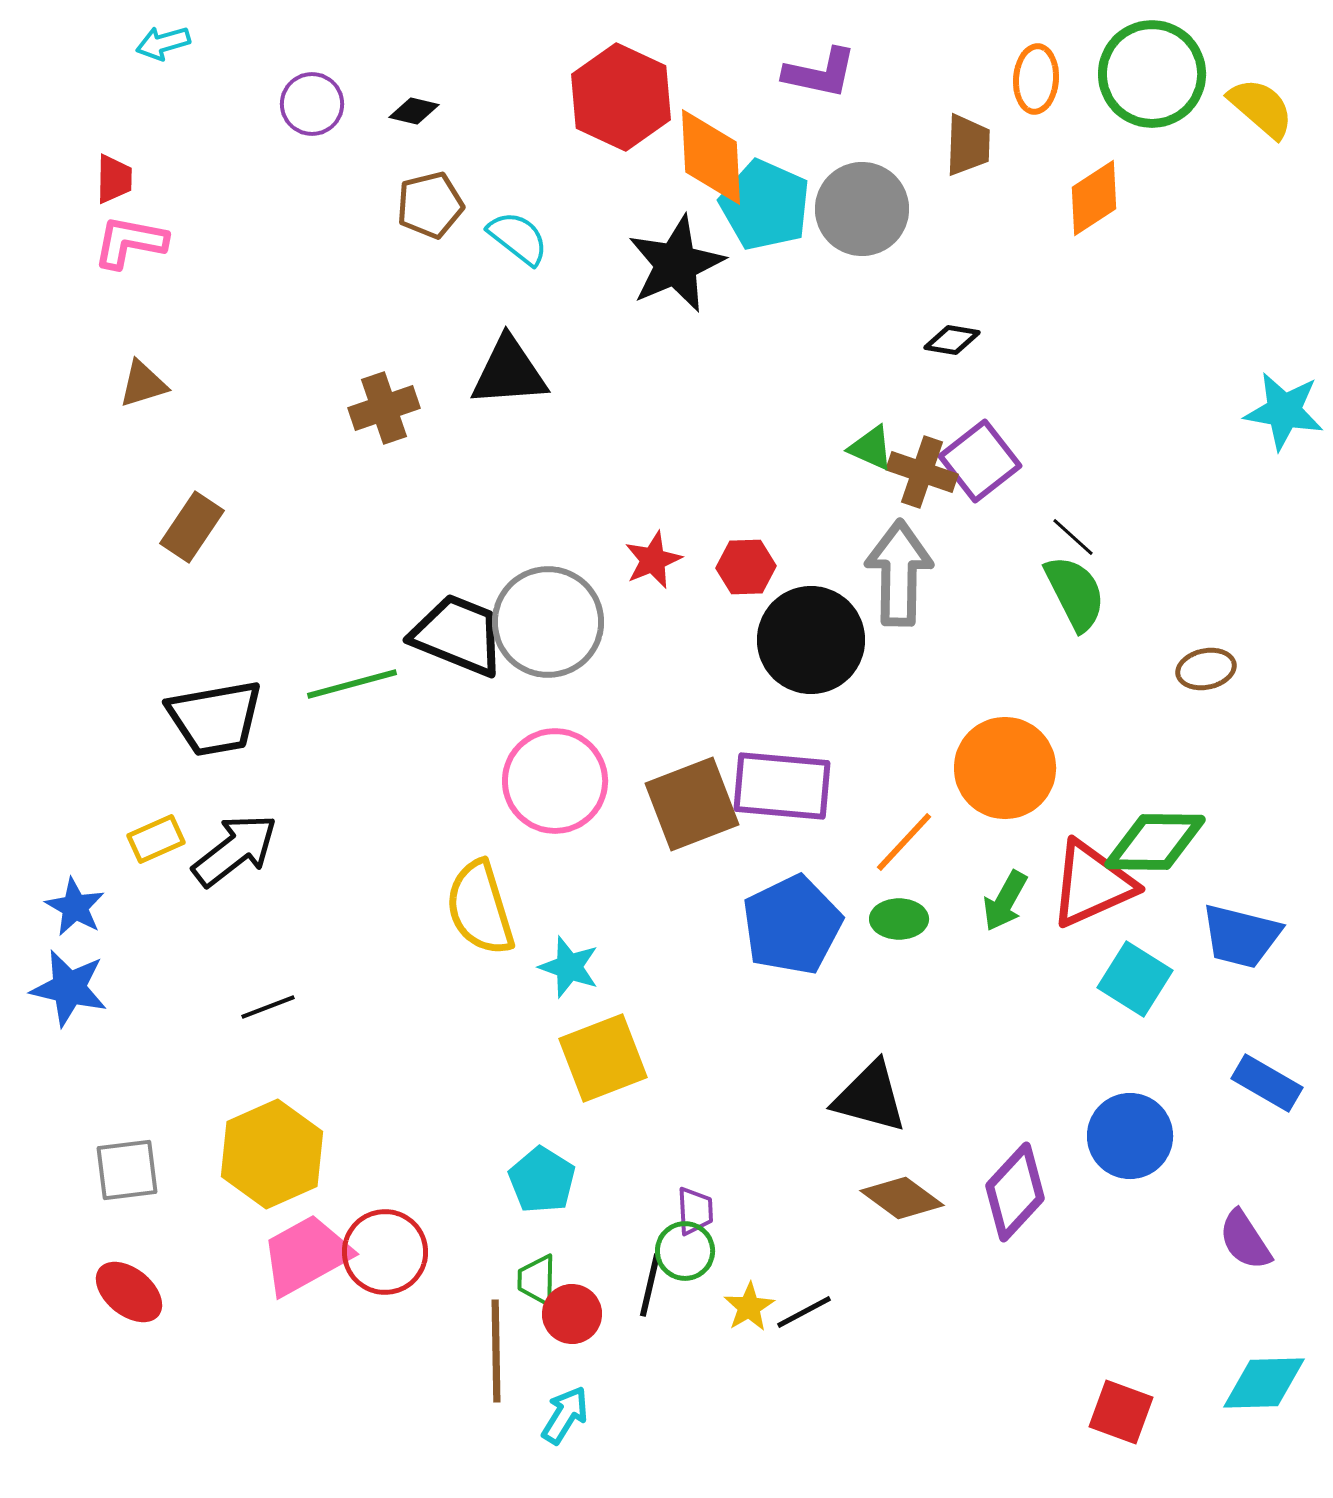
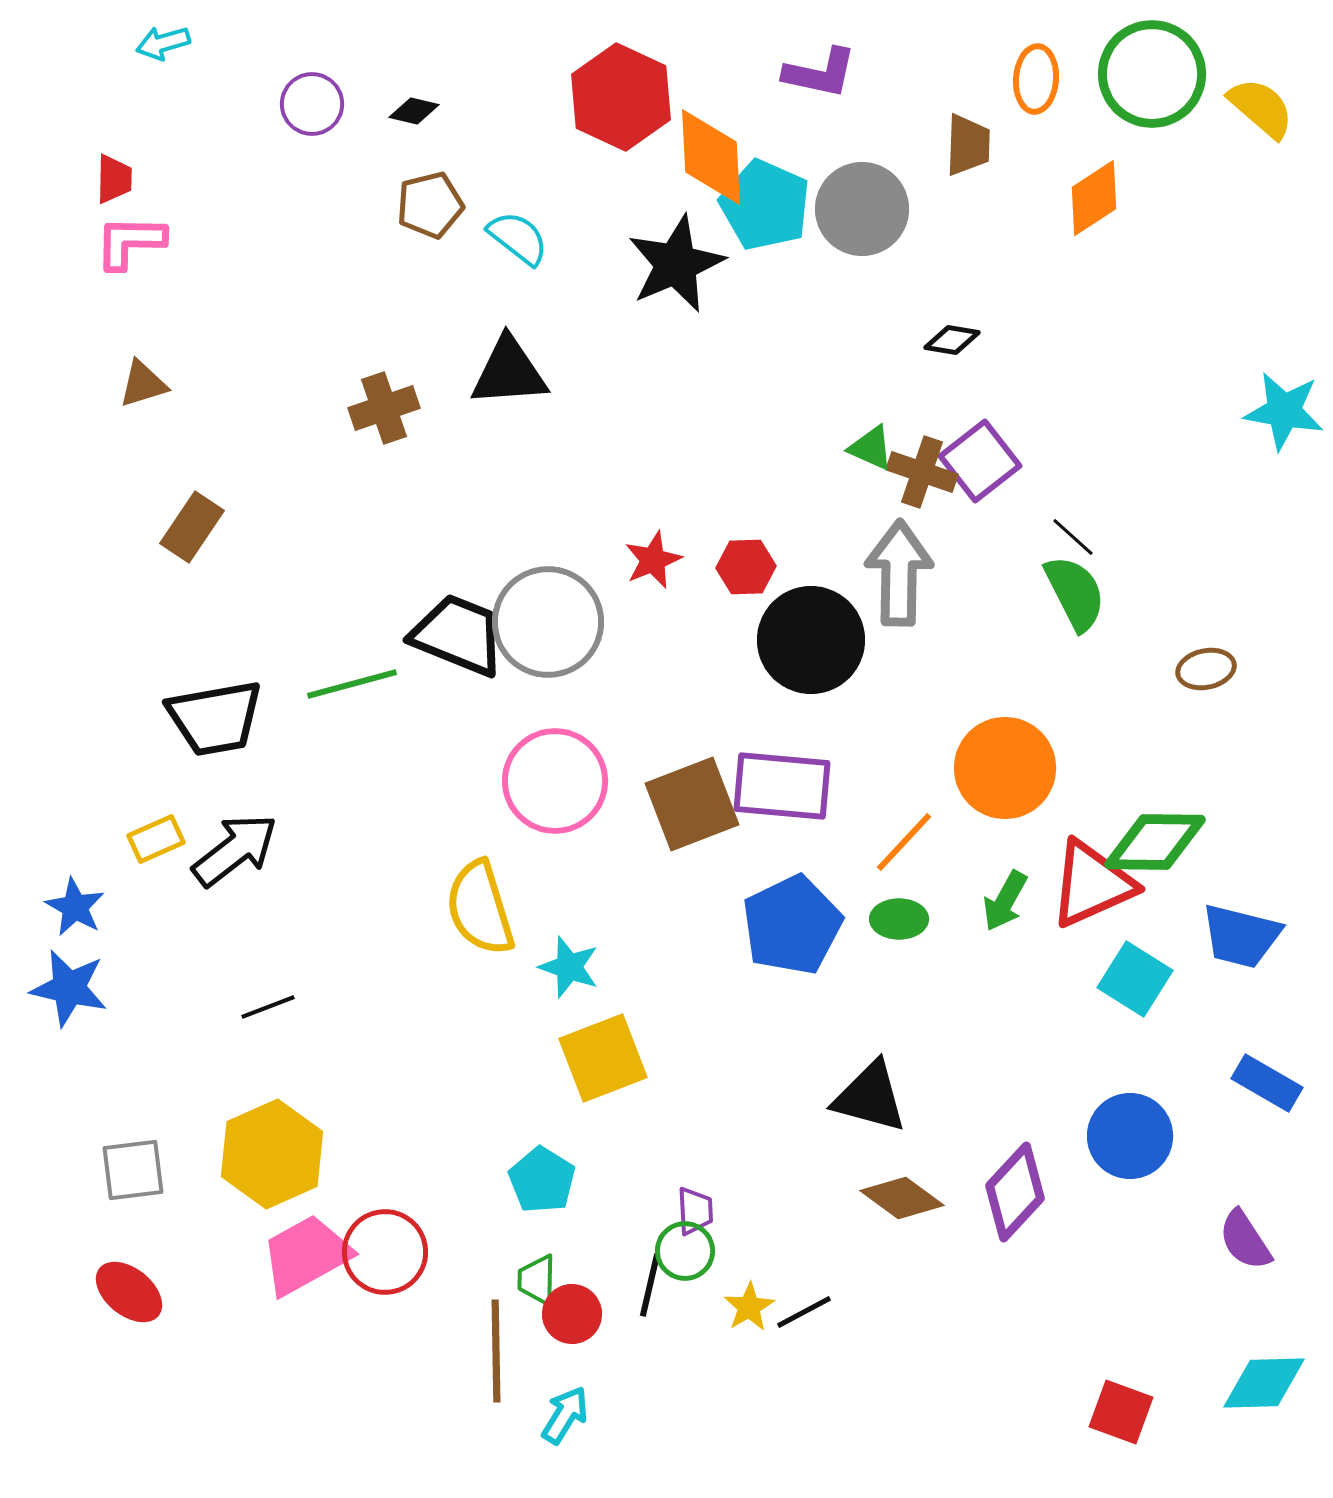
pink L-shape at (130, 242): rotated 10 degrees counterclockwise
gray square at (127, 1170): moved 6 px right
